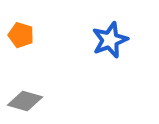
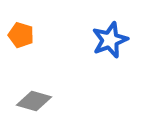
gray diamond: moved 9 px right
